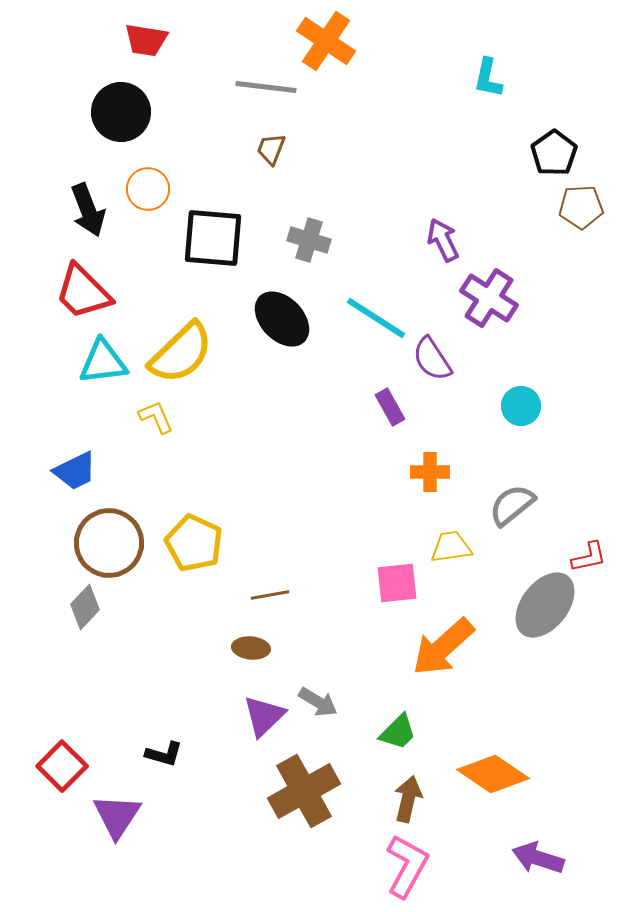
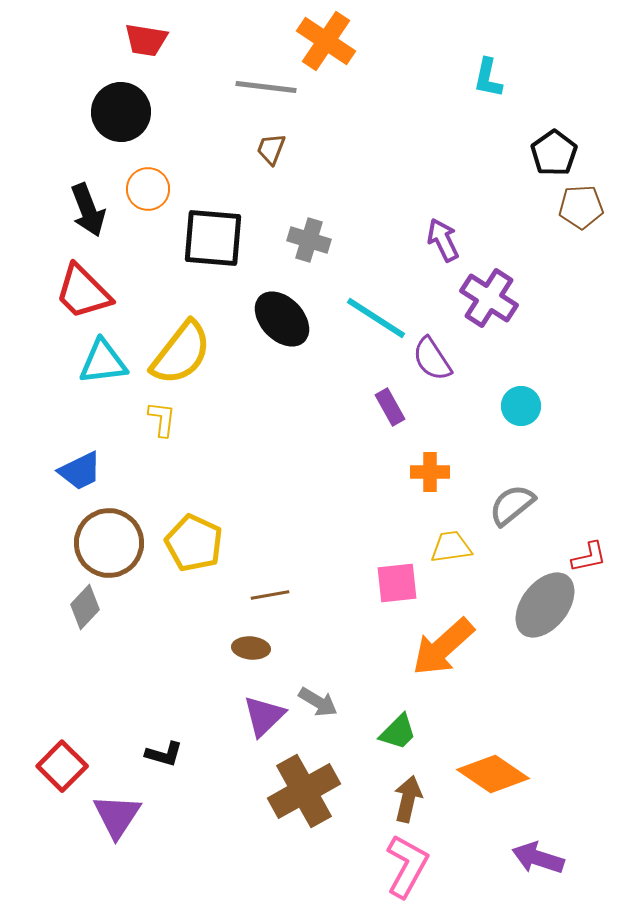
yellow semicircle at (181, 353): rotated 8 degrees counterclockwise
yellow L-shape at (156, 417): moved 6 px right, 2 px down; rotated 30 degrees clockwise
blue trapezoid at (75, 471): moved 5 px right
